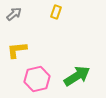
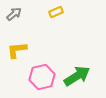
yellow rectangle: rotated 48 degrees clockwise
pink hexagon: moved 5 px right, 2 px up
